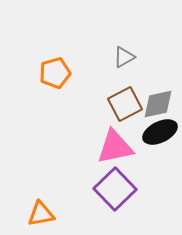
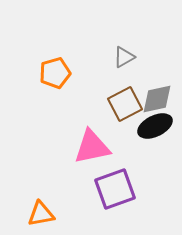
gray diamond: moved 1 px left, 5 px up
black ellipse: moved 5 px left, 6 px up
pink triangle: moved 23 px left
purple square: rotated 24 degrees clockwise
